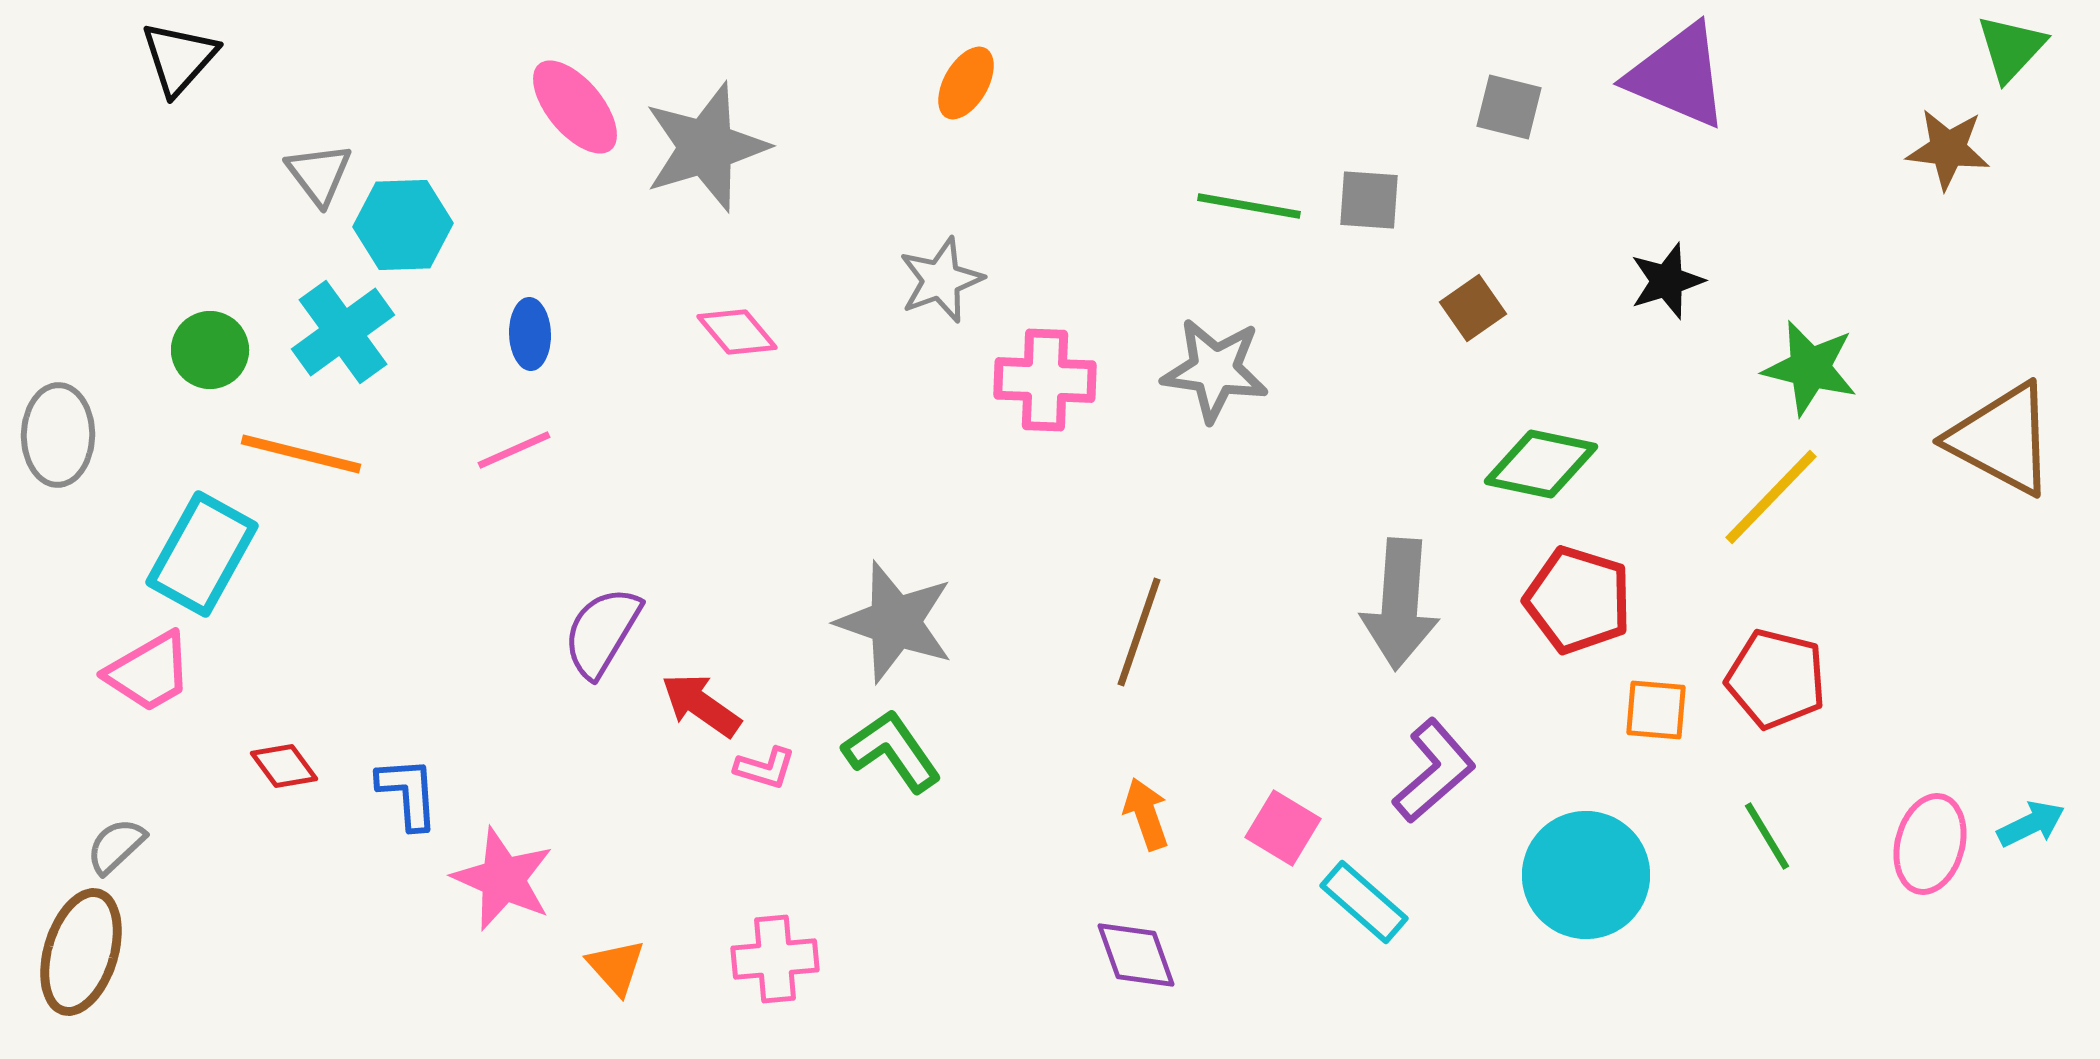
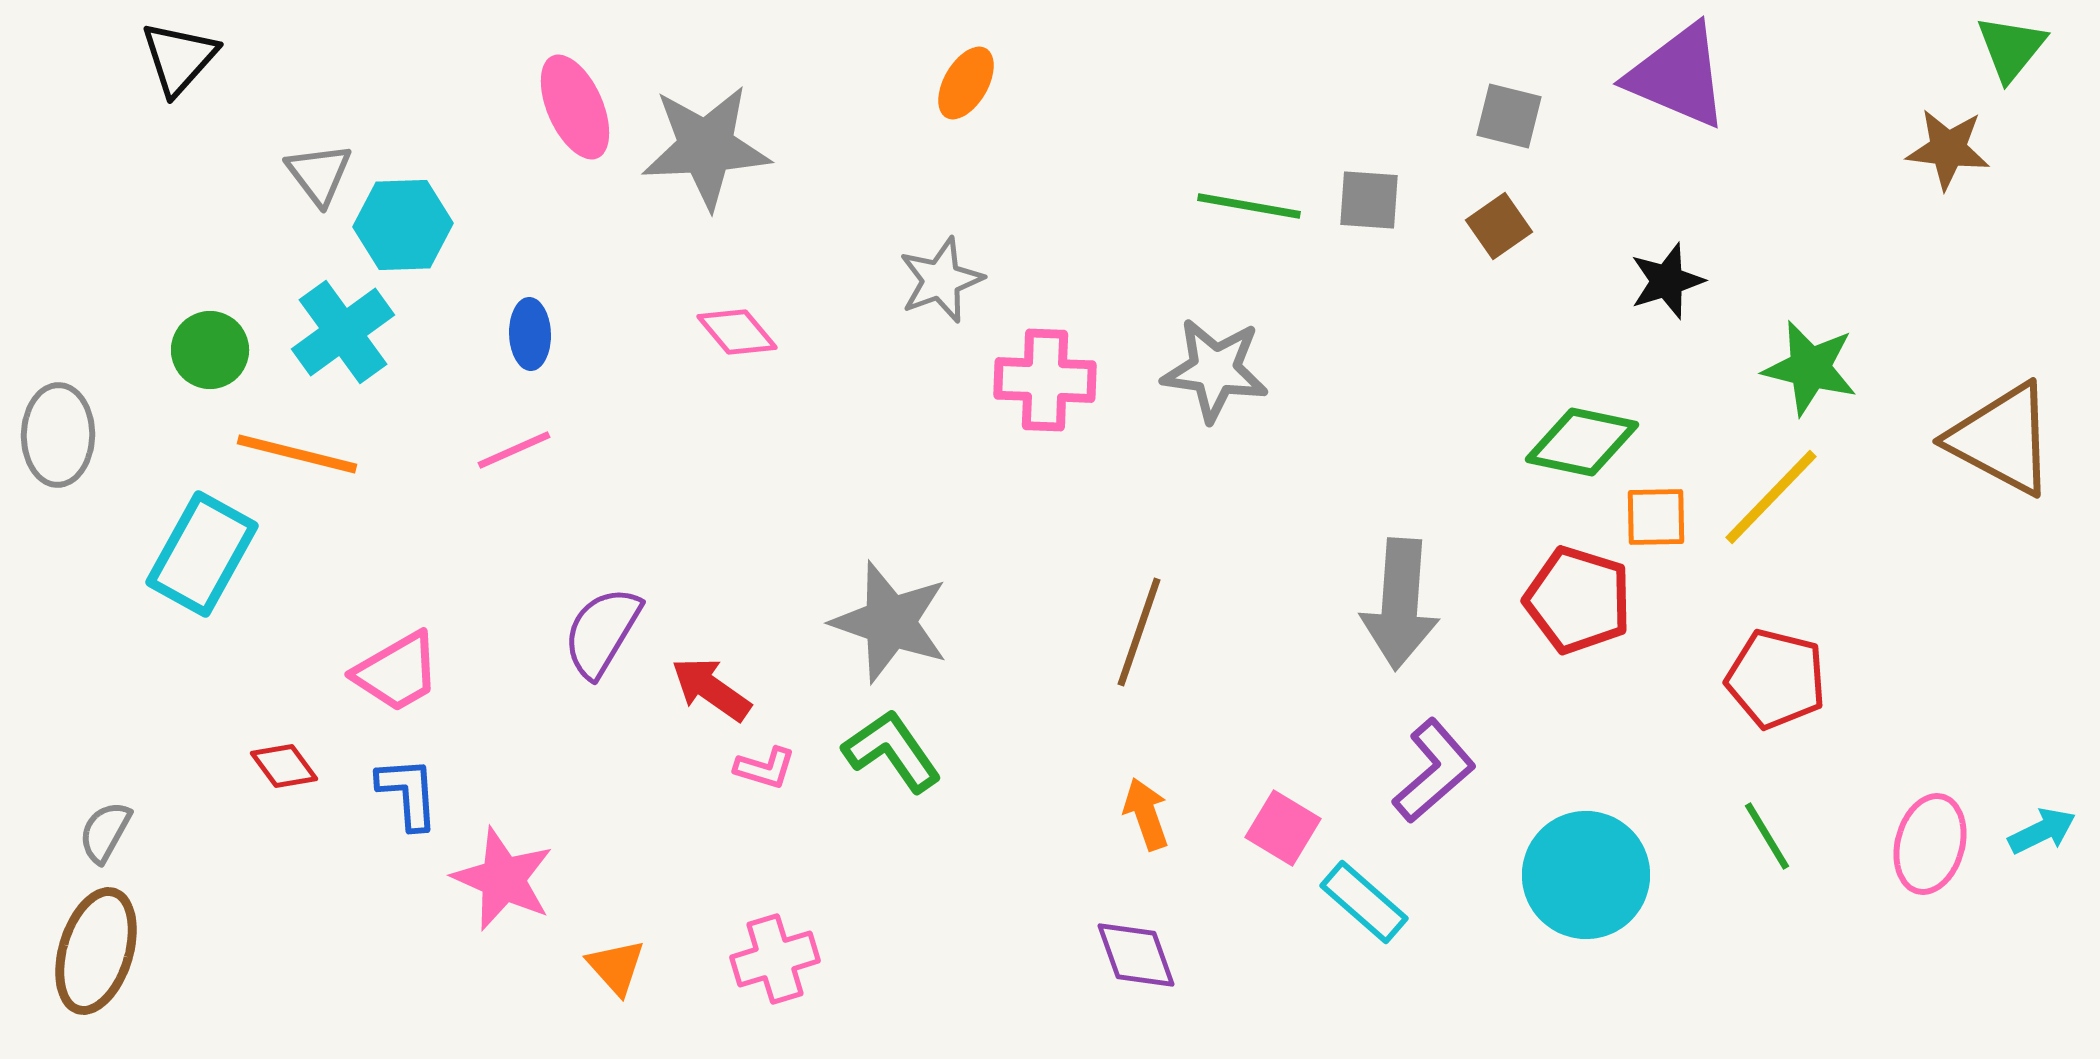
green triangle at (2011, 48): rotated 4 degrees counterclockwise
pink ellipse at (575, 107): rotated 16 degrees clockwise
gray square at (1509, 107): moved 9 px down
gray star at (706, 147): rotated 14 degrees clockwise
brown square at (1473, 308): moved 26 px right, 82 px up
orange line at (301, 454): moved 4 px left
green diamond at (1541, 464): moved 41 px right, 22 px up
gray star at (895, 622): moved 5 px left
pink trapezoid at (149, 672): moved 248 px right
red arrow at (701, 705): moved 10 px right, 16 px up
orange square at (1656, 710): moved 193 px up; rotated 6 degrees counterclockwise
cyan arrow at (2031, 824): moved 11 px right, 7 px down
gray semicircle at (116, 846): moved 11 px left, 14 px up; rotated 18 degrees counterclockwise
brown ellipse at (81, 952): moved 15 px right, 1 px up
pink cross at (775, 959): rotated 12 degrees counterclockwise
